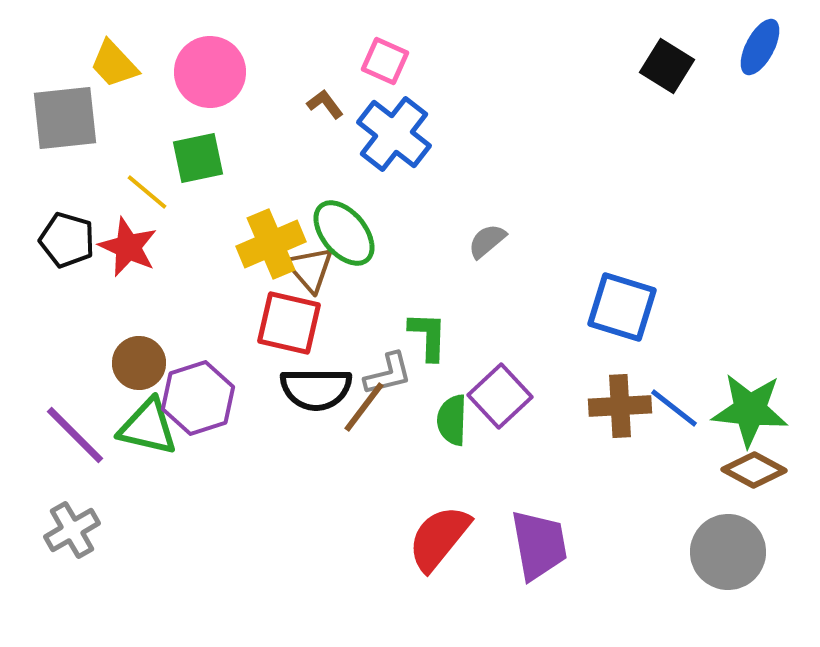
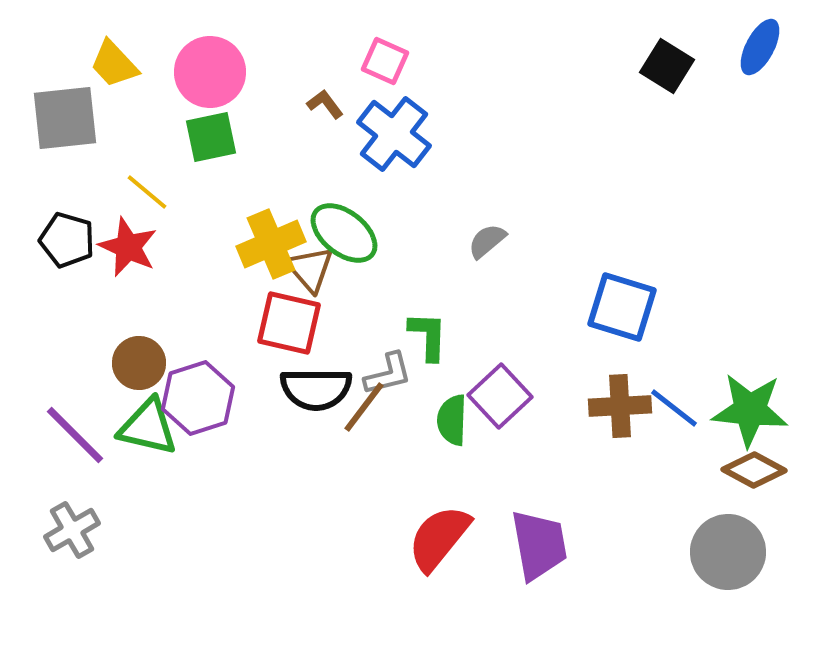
green square: moved 13 px right, 21 px up
green ellipse: rotated 12 degrees counterclockwise
